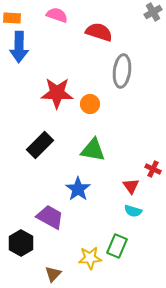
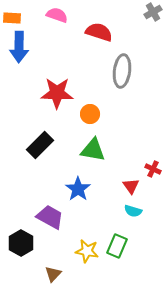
orange circle: moved 10 px down
yellow star: moved 3 px left, 7 px up; rotated 15 degrees clockwise
